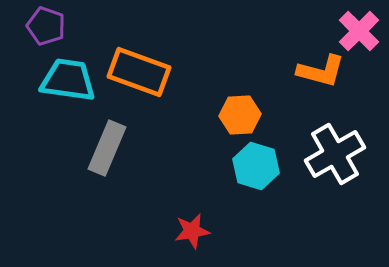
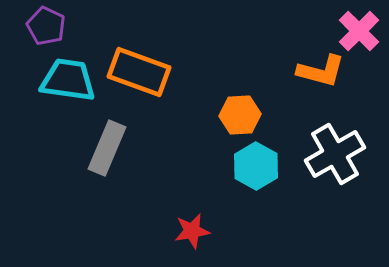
purple pentagon: rotated 6 degrees clockwise
cyan hexagon: rotated 12 degrees clockwise
